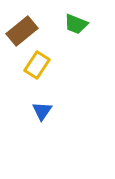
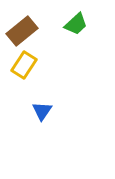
green trapezoid: rotated 65 degrees counterclockwise
yellow rectangle: moved 13 px left
